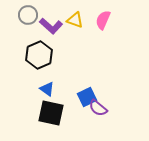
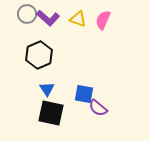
gray circle: moved 1 px left, 1 px up
yellow triangle: moved 3 px right, 1 px up
purple L-shape: moved 3 px left, 8 px up
blue triangle: rotated 21 degrees clockwise
blue square: moved 3 px left, 3 px up; rotated 36 degrees clockwise
